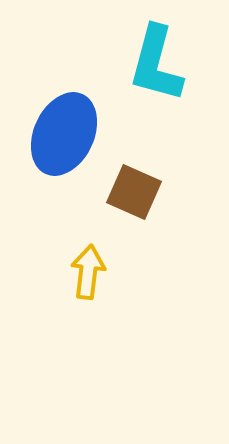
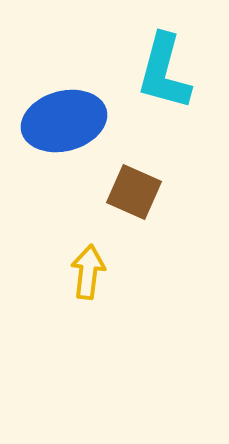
cyan L-shape: moved 8 px right, 8 px down
blue ellipse: moved 13 px up; rotated 50 degrees clockwise
